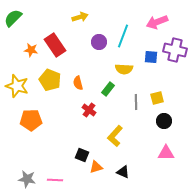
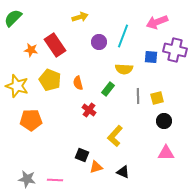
gray line: moved 2 px right, 6 px up
